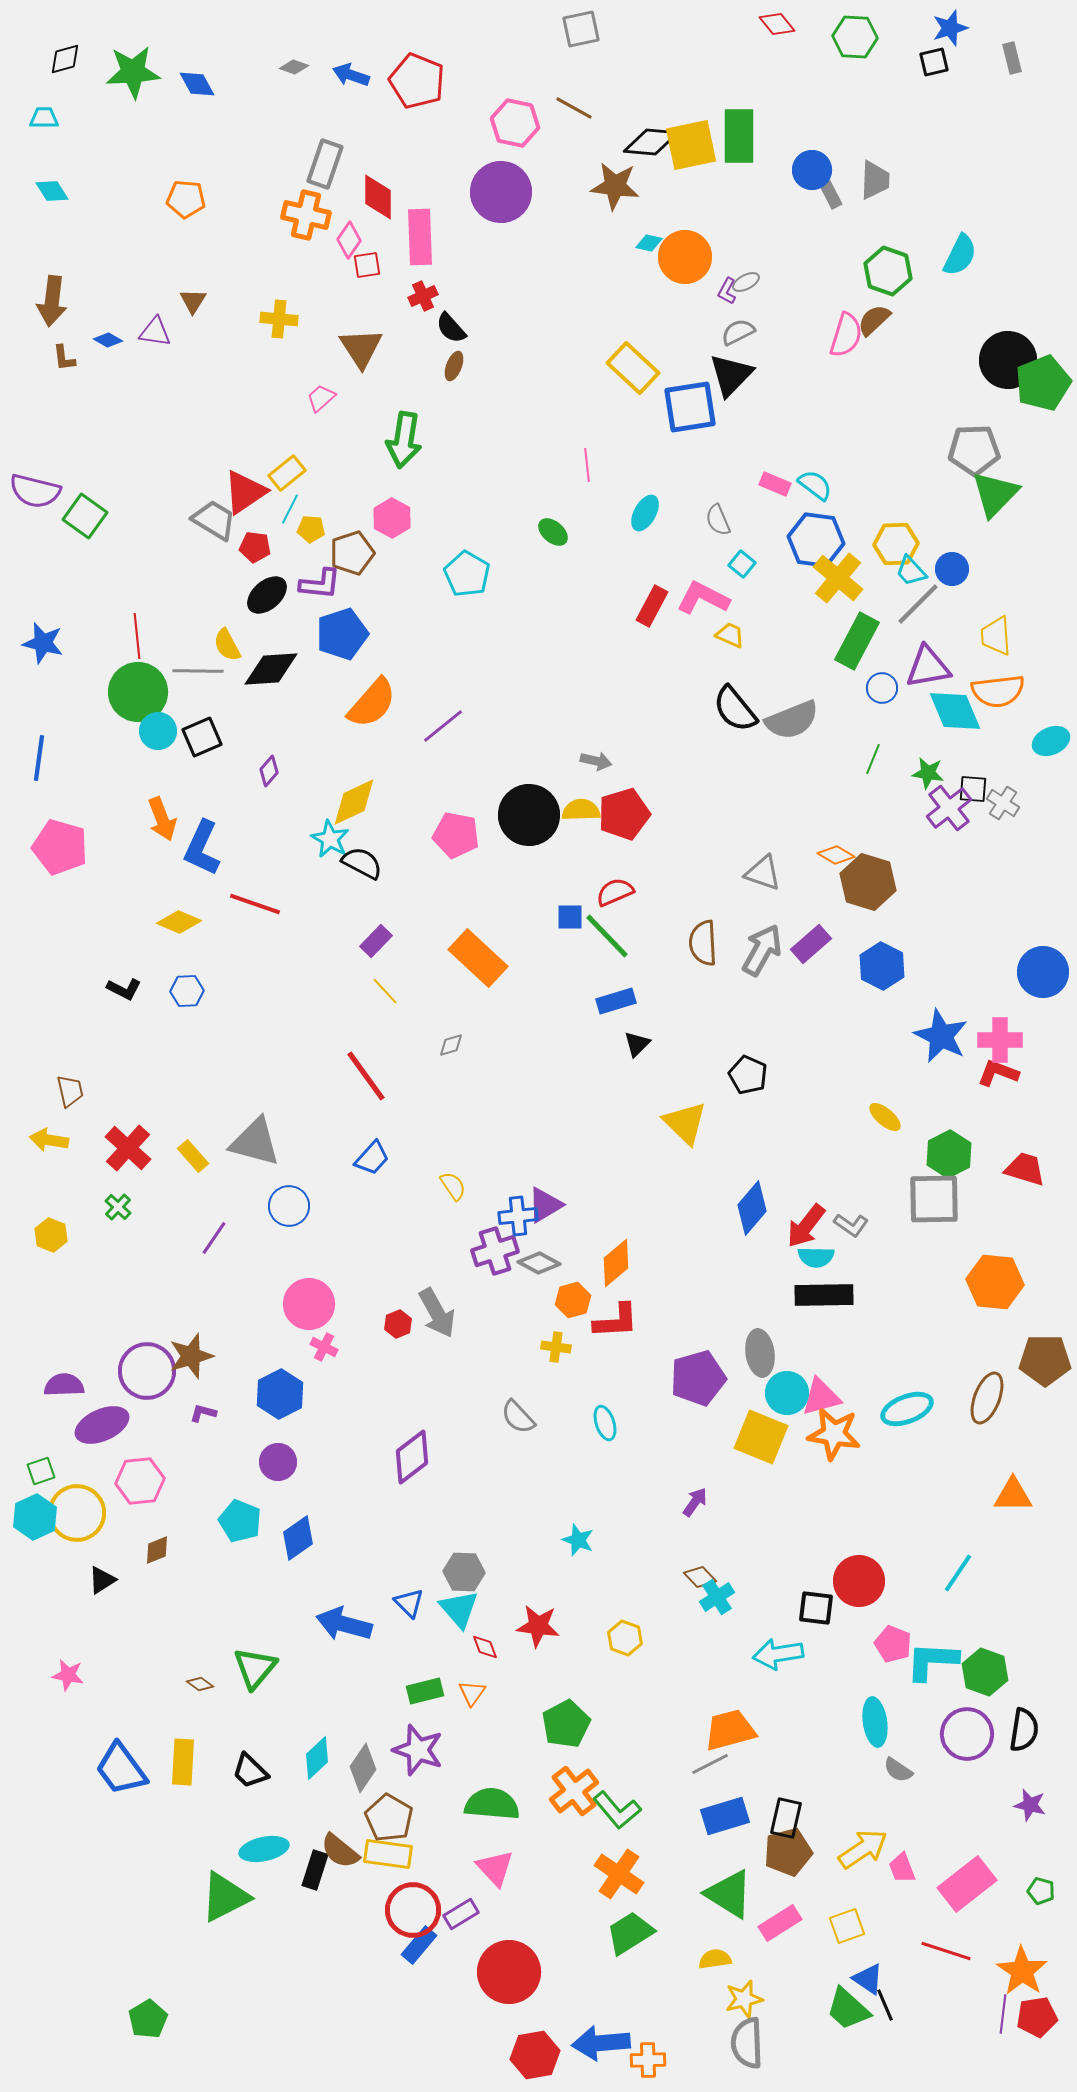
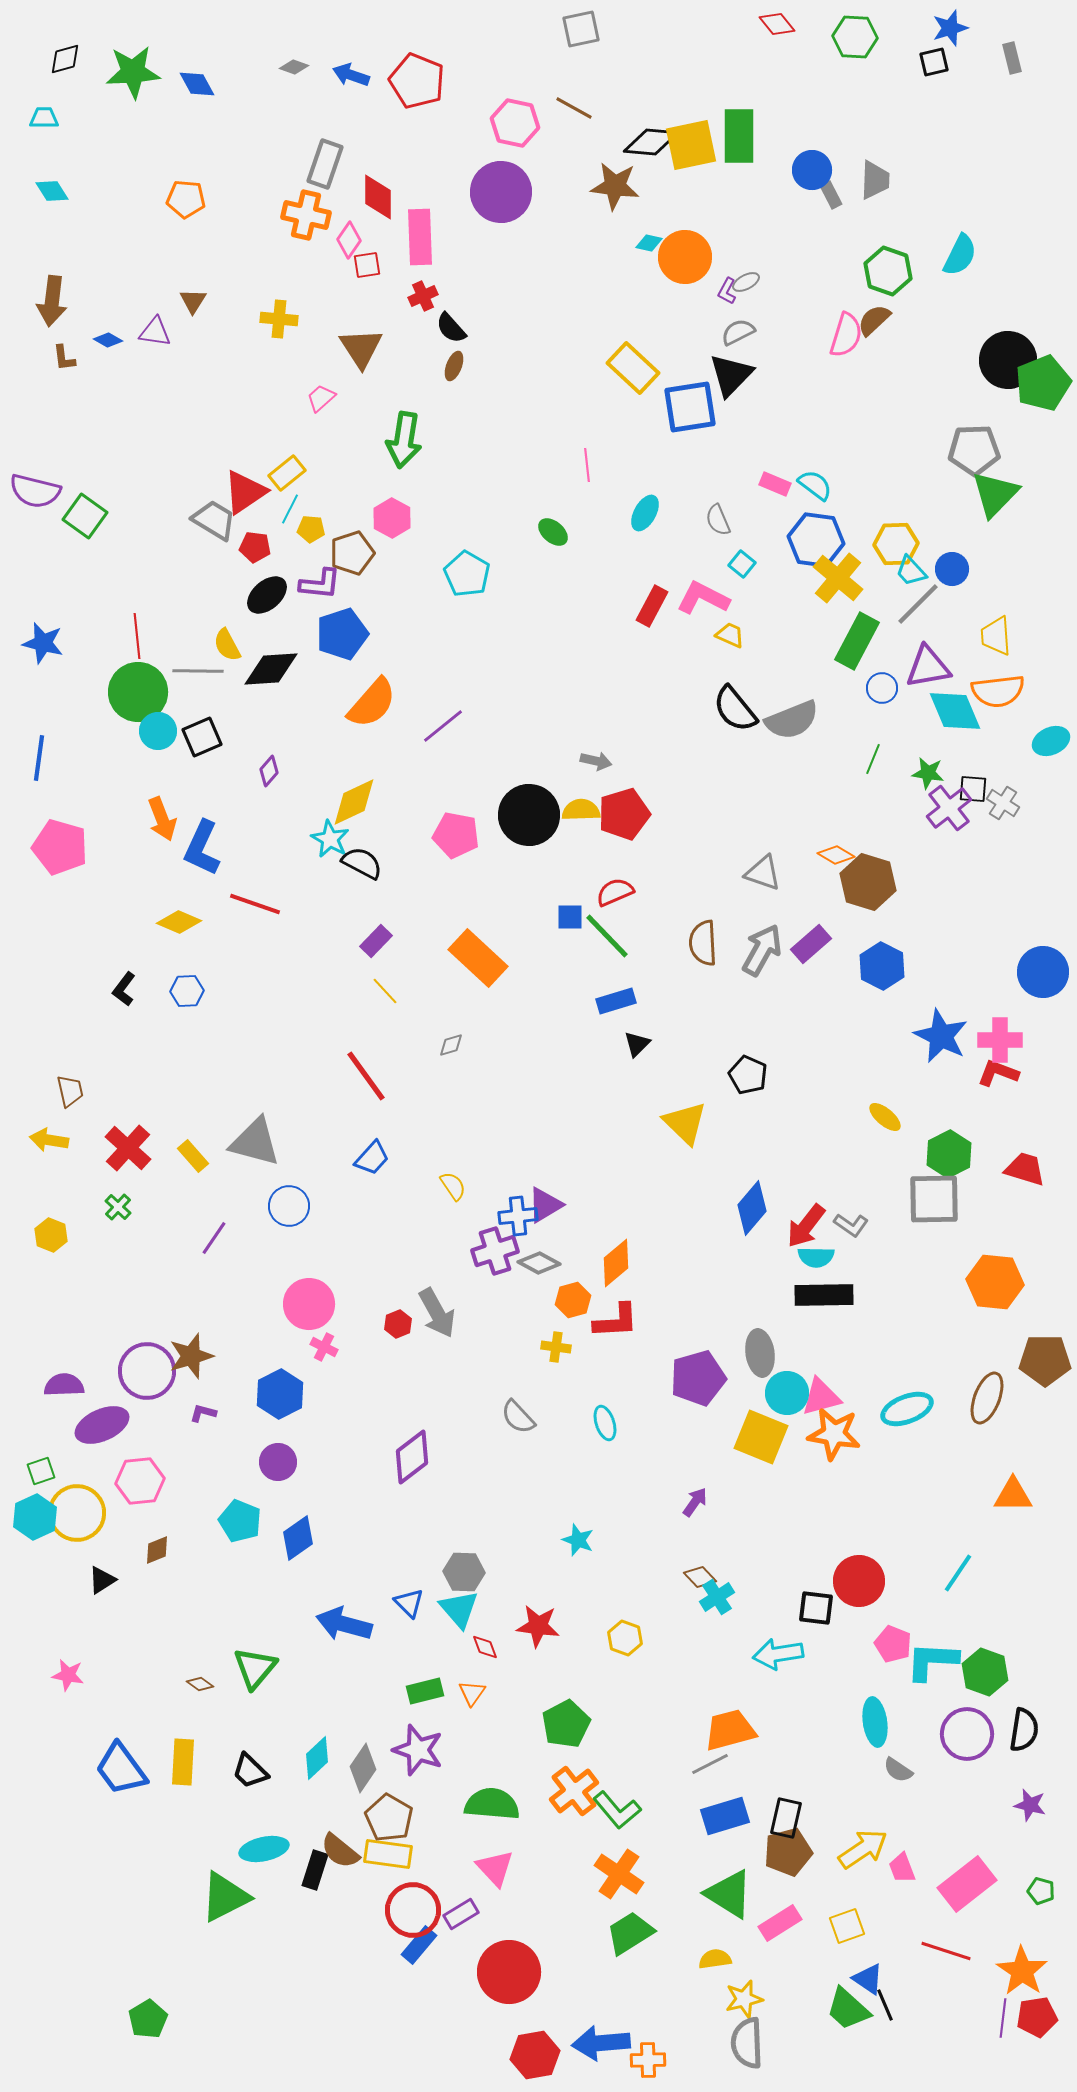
black L-shape at (124, 989): rotated 100 degrees clockwise
purple line at (1003, 2014): moved 4 px down
